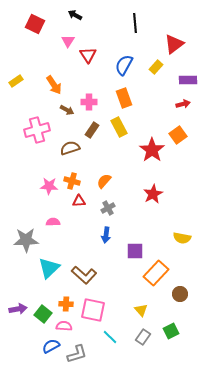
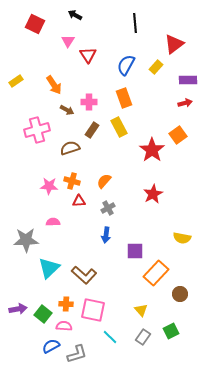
blue semicircle at (124, 65): moved 2 px right
red arrow at (183, 104): moved 2 px right, 1 px up
